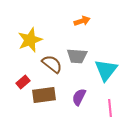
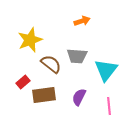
brown semicircle: moved 1 px left
pink line: moved 1 px left, 2 px up
